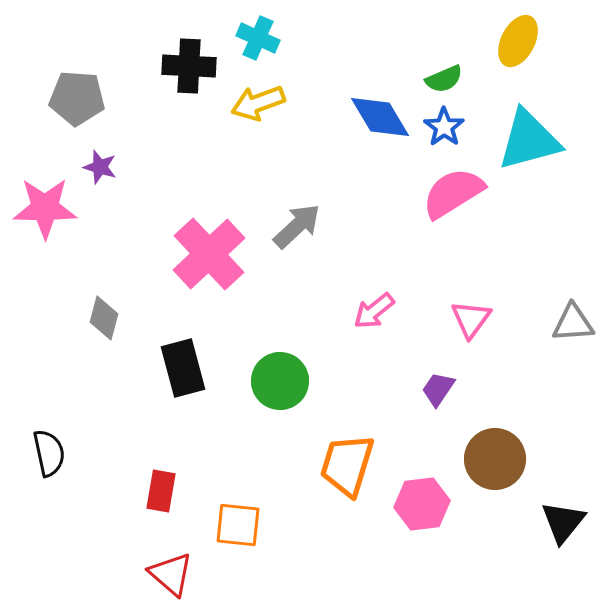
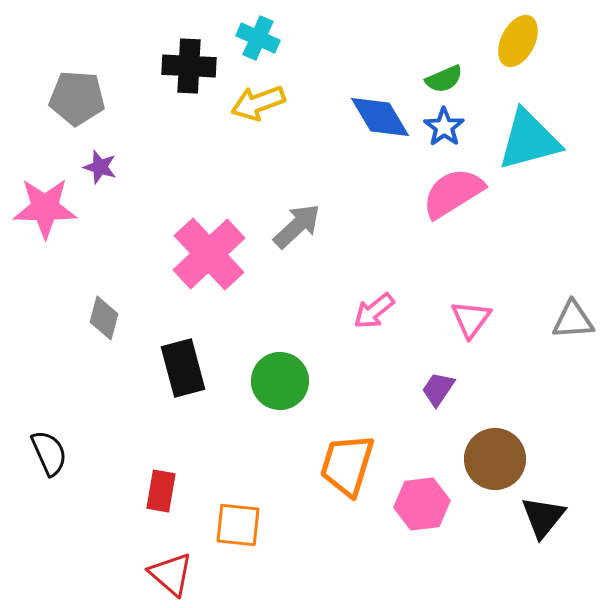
gray triangle: moved 3 px up
black semicircle: rotated 12 degrees counterclockwise
black triangle: moved 20 px left, 5 px up
